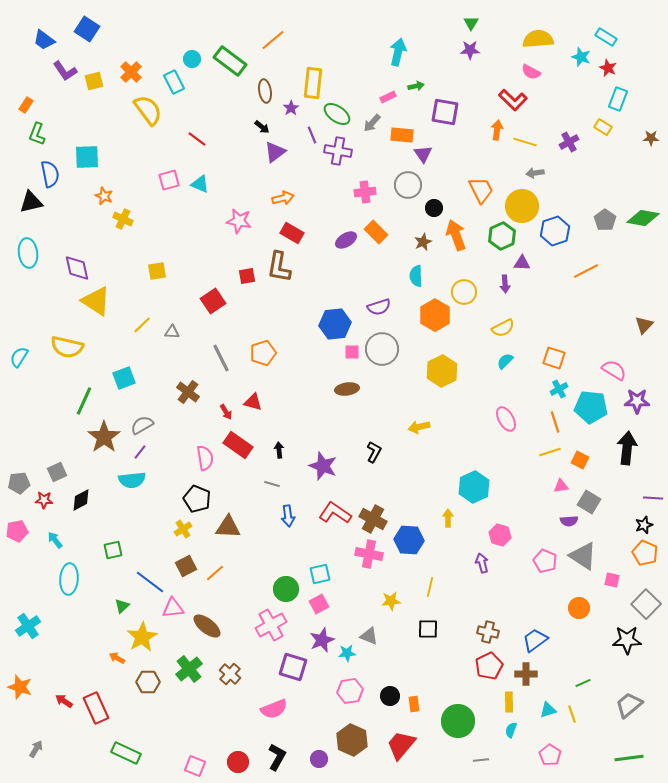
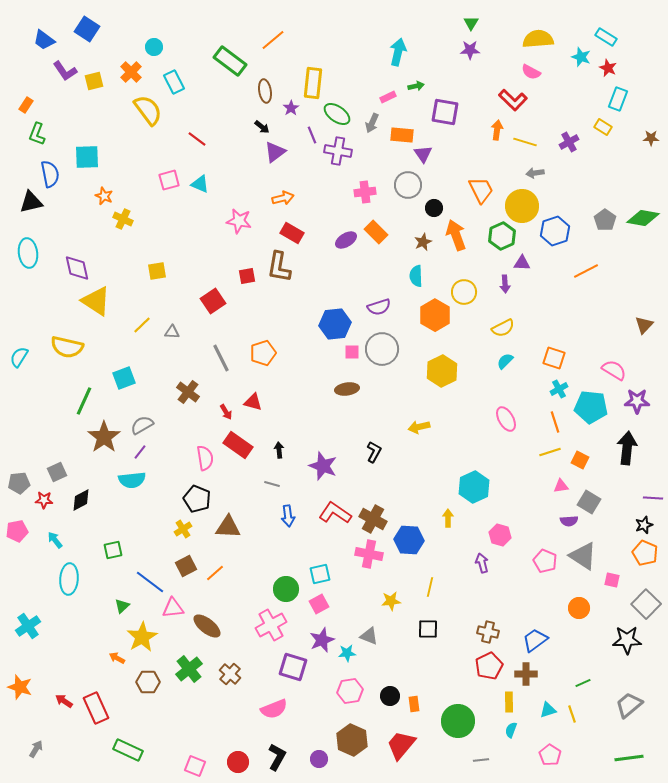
cyan circle at (192, 59): moved 38 px left, 12 px up
gray arrow at (372, 123): rotated 18 degrees counterclockwise
green rectangle at (126, 753): moved 2 px right, 3 px up
